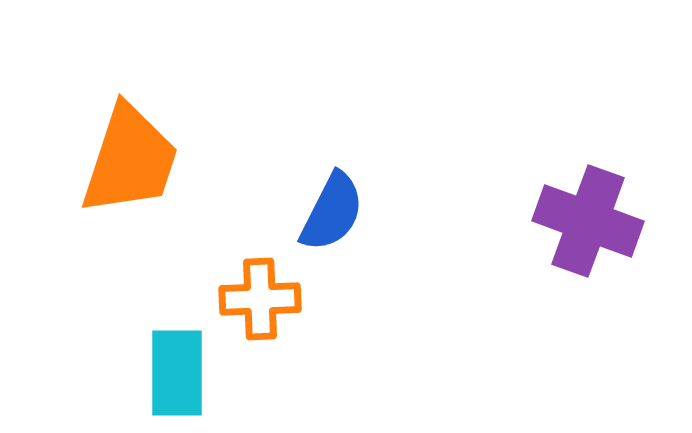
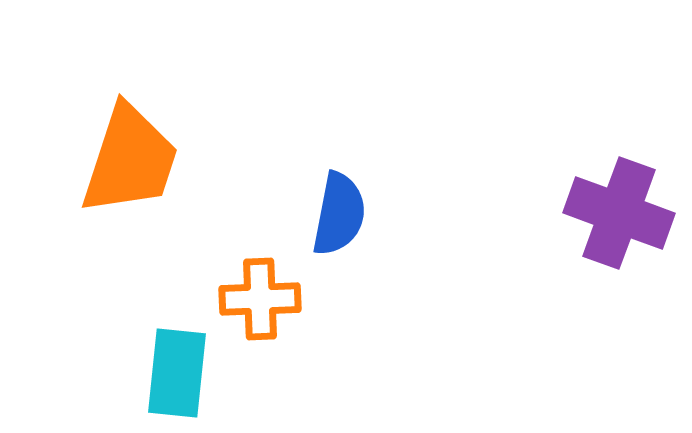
blue semicircle: moved 7 px right, 2 px down; rotated 16 degrees counterclockwise
purple cross: moved 31 px right, 8 px up
cyan rectangle: rotated 6 degrees clockwise
